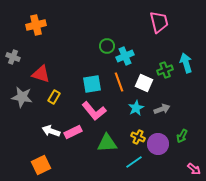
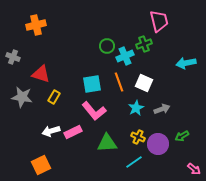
pink trapezoid: moved 1 px up
cyan arrow: rotated 84 degrees counterclockwise
green cross: moved 21 px left, 26 px up
white arrow: rotated 36 degrees counterclockwise
green arrow: rotated 32 degrees clockwise
